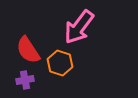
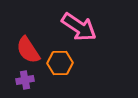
pink arrow: rotated 93 degrees counterclockwise
orange hexagon: rotated 20 degrees counterclockwise
